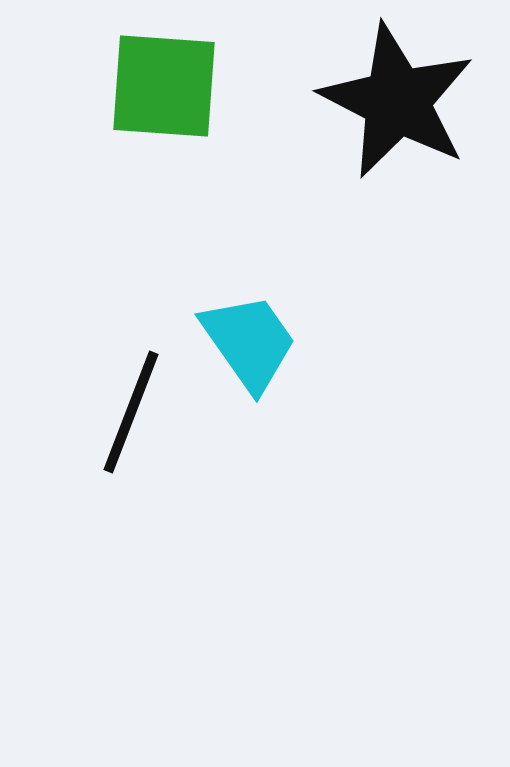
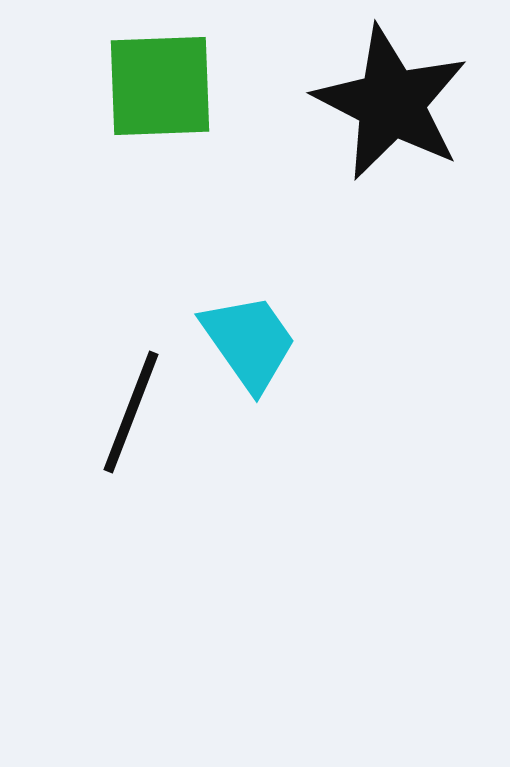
green square: moved 4 px left; rotated 6 degrees counterclockwise
black star: moved 6 px left, 2 px down
